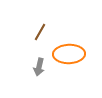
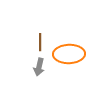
brown line: moved 10 px down; rotated 30 degrees counterclockwise
